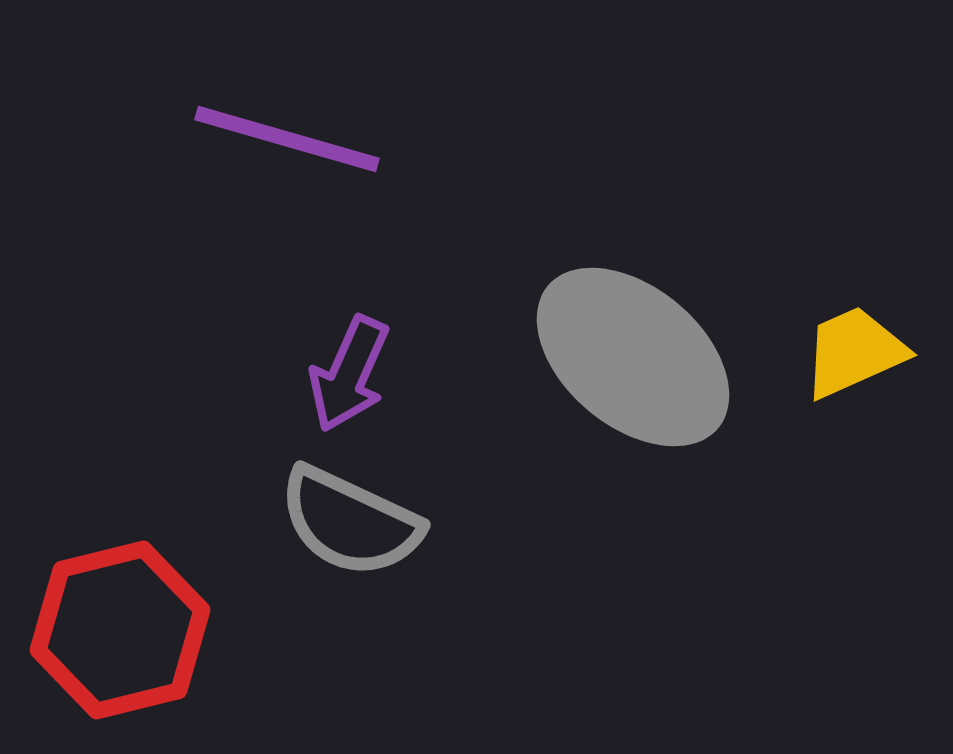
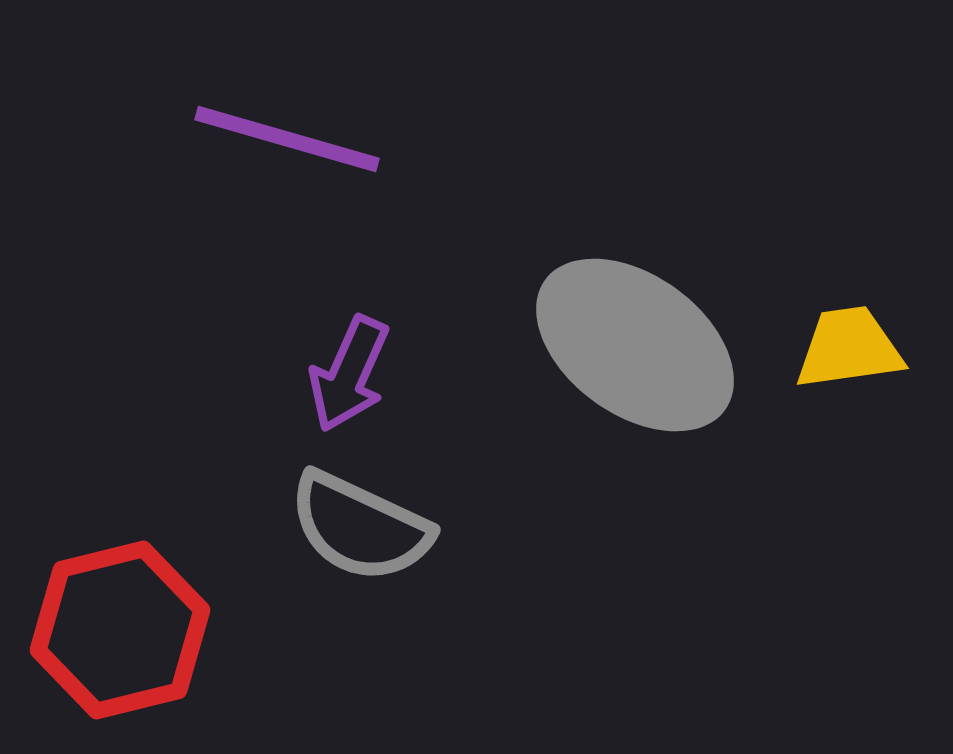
yellow trapezoid: moved 5 px left, 4 px up; rotated 16 degrees clockwise
gray ellipse: moved 2 px right, 12 px up; rotated 4 degrees counterclockwise
gray semicircle: moved 10 px right, 5 px down
